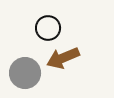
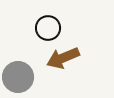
gray circle: moved 7 px left, 4 px down
